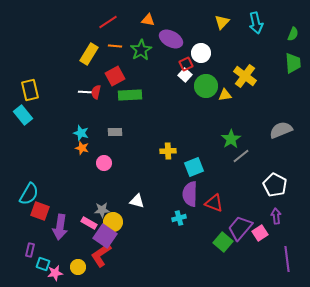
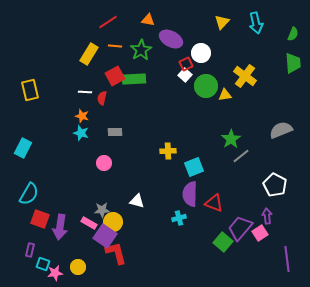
red semicircle at (96, 92): moved 6 px right, 6 px down
green rectangle at (130, 95): moved 4 px right, 16 px up
cyan rectangle at (23, 115): moved 33 px down; rotated 66 degrees clockwise
orange star at (82, 148): moved 32 px up
red square at (40, 211): moved 8 px down
purple arrow at (276, 216): moved 9 px left
red L-shape at (101, 255): moved 15 px right, 2 px up; rotated 110 degrees clockwise
